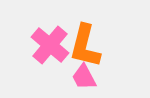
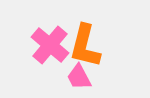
pink trapezoid: moved 5 px left
